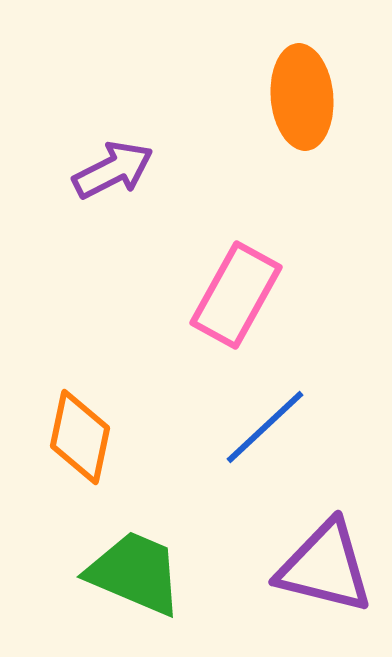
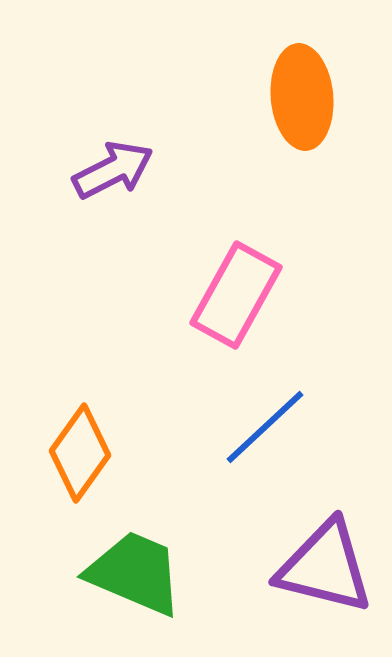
orange diamond: moved 16 px down; rotated 24 degrees clockwise
